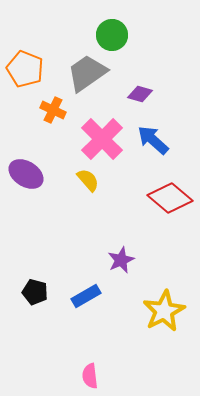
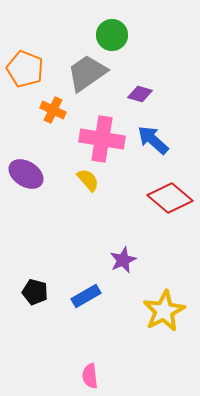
pink cross: rotated 36 degrees counterclockwise
purple star: moved 2 px right
